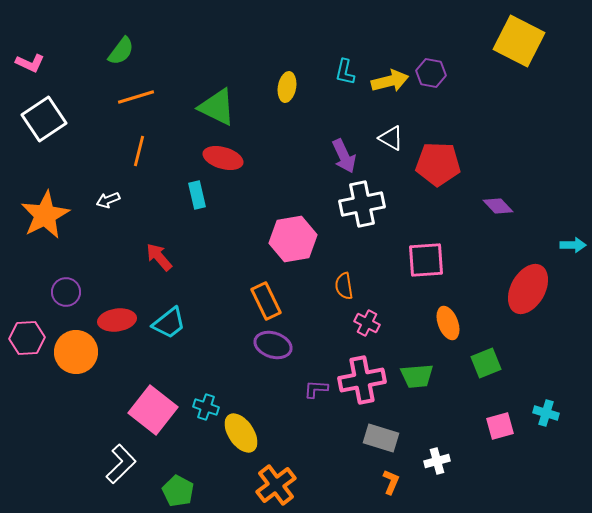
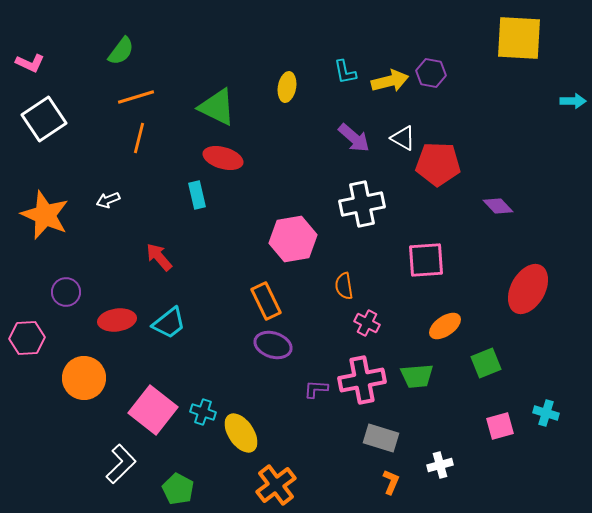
yellow square at (519, 41): moved 3 px up; rotated 24 degrees counterclockwise
cyan L-shape at (345, 72): rotated 24 degrees counterclockwise
white triangle at (391, 138): moved 12 px right
orange line at (139, 151): moved 13 px up
purple arrow at (344, 156): moved 10 px right, 18 px up; rotated 24 degrees counterclockwise
orange star at (45, 215): rotated 21 degrees counterclockwise
cyan arrow at (573, 245): moved 144 px up
orange ellipse at (448, 323): moved 3 px left, 3 px down; rotated 76 degrees clockwise
orange circle at (76, 352): moved 8 px right, 26 px down
cyan cross at (206, 407): moved 3 px left, 5 px down
white cross at (437, 461): moved 3 px right, 4 px down
green pentagon at (178, 491): moved 2 px up
